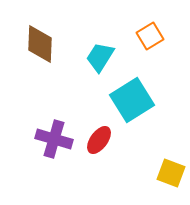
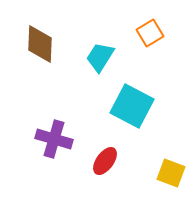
orange square: moved 3 px up
cyan square: moved 6 px down; rotated 30 degrees counterclockwise
red ellipse: moved 6 px right, 21 px down
